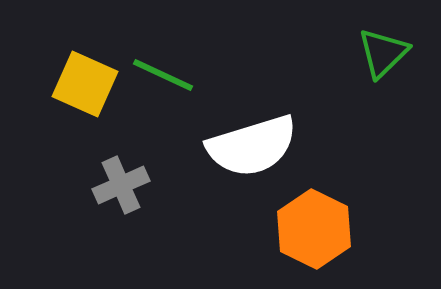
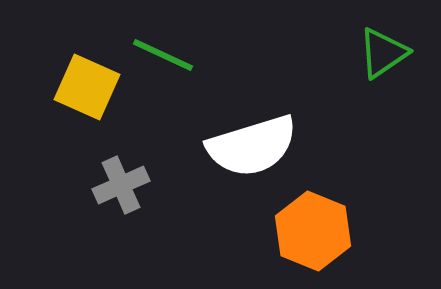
green triangle: rotated 10 degrees clockwise
green line: moved 20 px up
yellow square: moved 2 px right, 3 px down
orange hexagon: moved 1 px left, 2 px down; rotated 4 degrees counterclockwise
